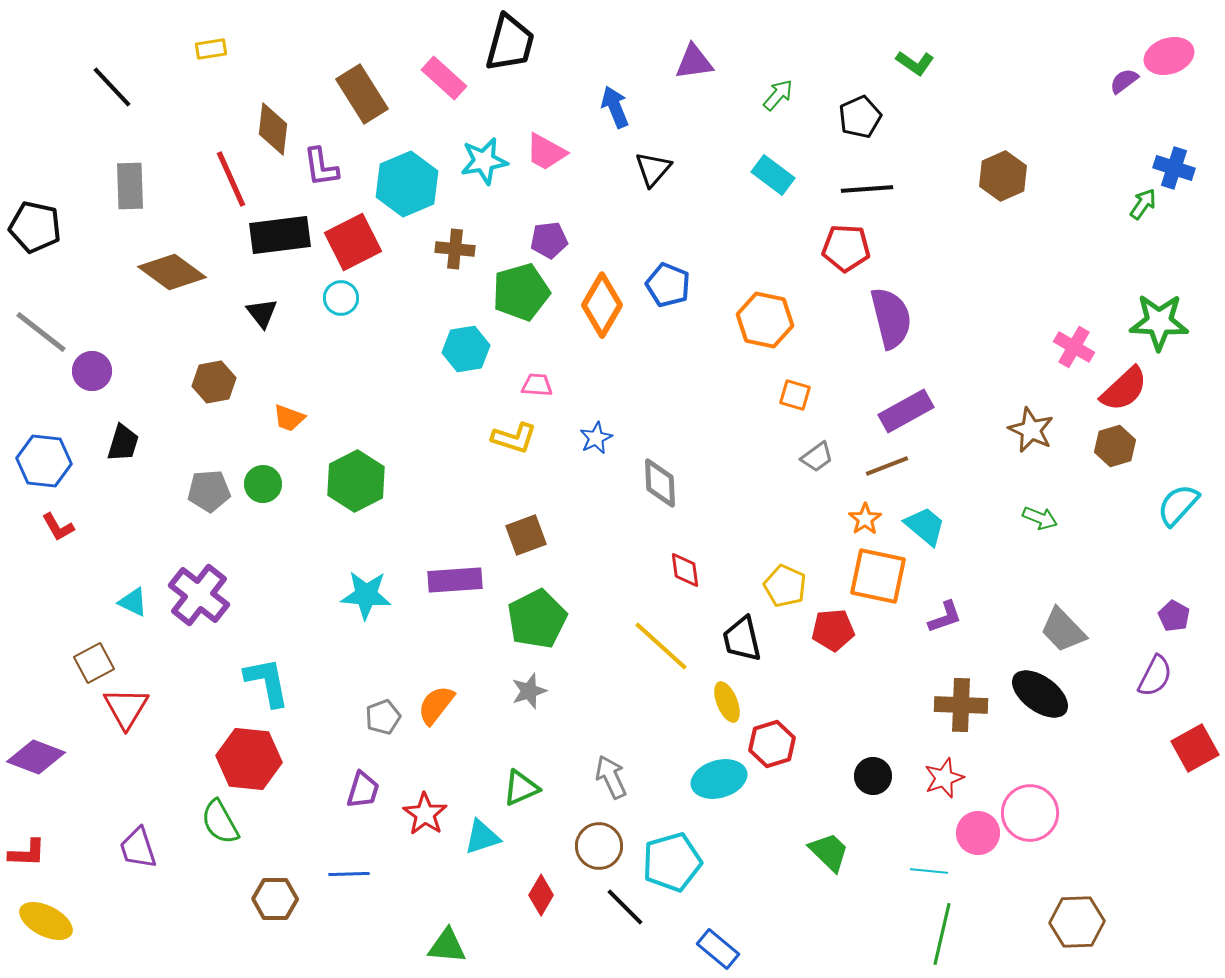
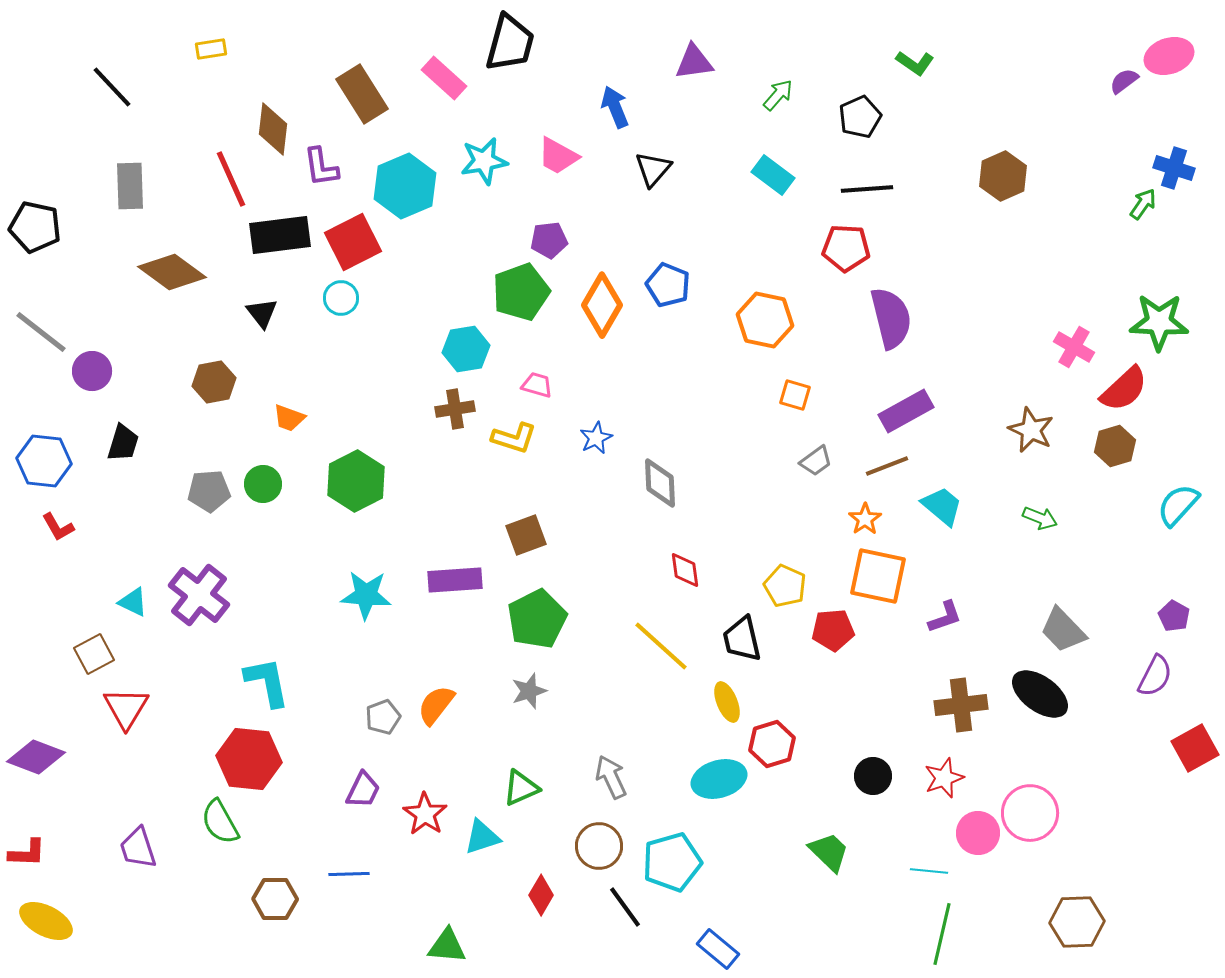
pink trapezoid at (546, 152): moved 12 px right, 4 px down
cyan hexagon at (407, 184): moved 2 px left, 2 px down
brown cross at (455, 249): moved 160 px down; rotated 15 degrees counterclockwise
green pentagon at (521, 292): rotated 4 degrees counterclockwise
pink trapezoid at (537, 385): rotated 12 degrees clockwise
gray trapezoid at (817, 457): moved 1 px left, 4 px down
cyan trapezoid at (925, 526): moved 17 px right, 20 px up
brown square at (94, 663): moved 9 px up
brown cross at (961, 705): rotated 9 degrees counterclockwise
purple trapezoid at (363, 790): rotated 9 degrees clockwise
black line at (625, 907): rotated 9 degrees clockwise
